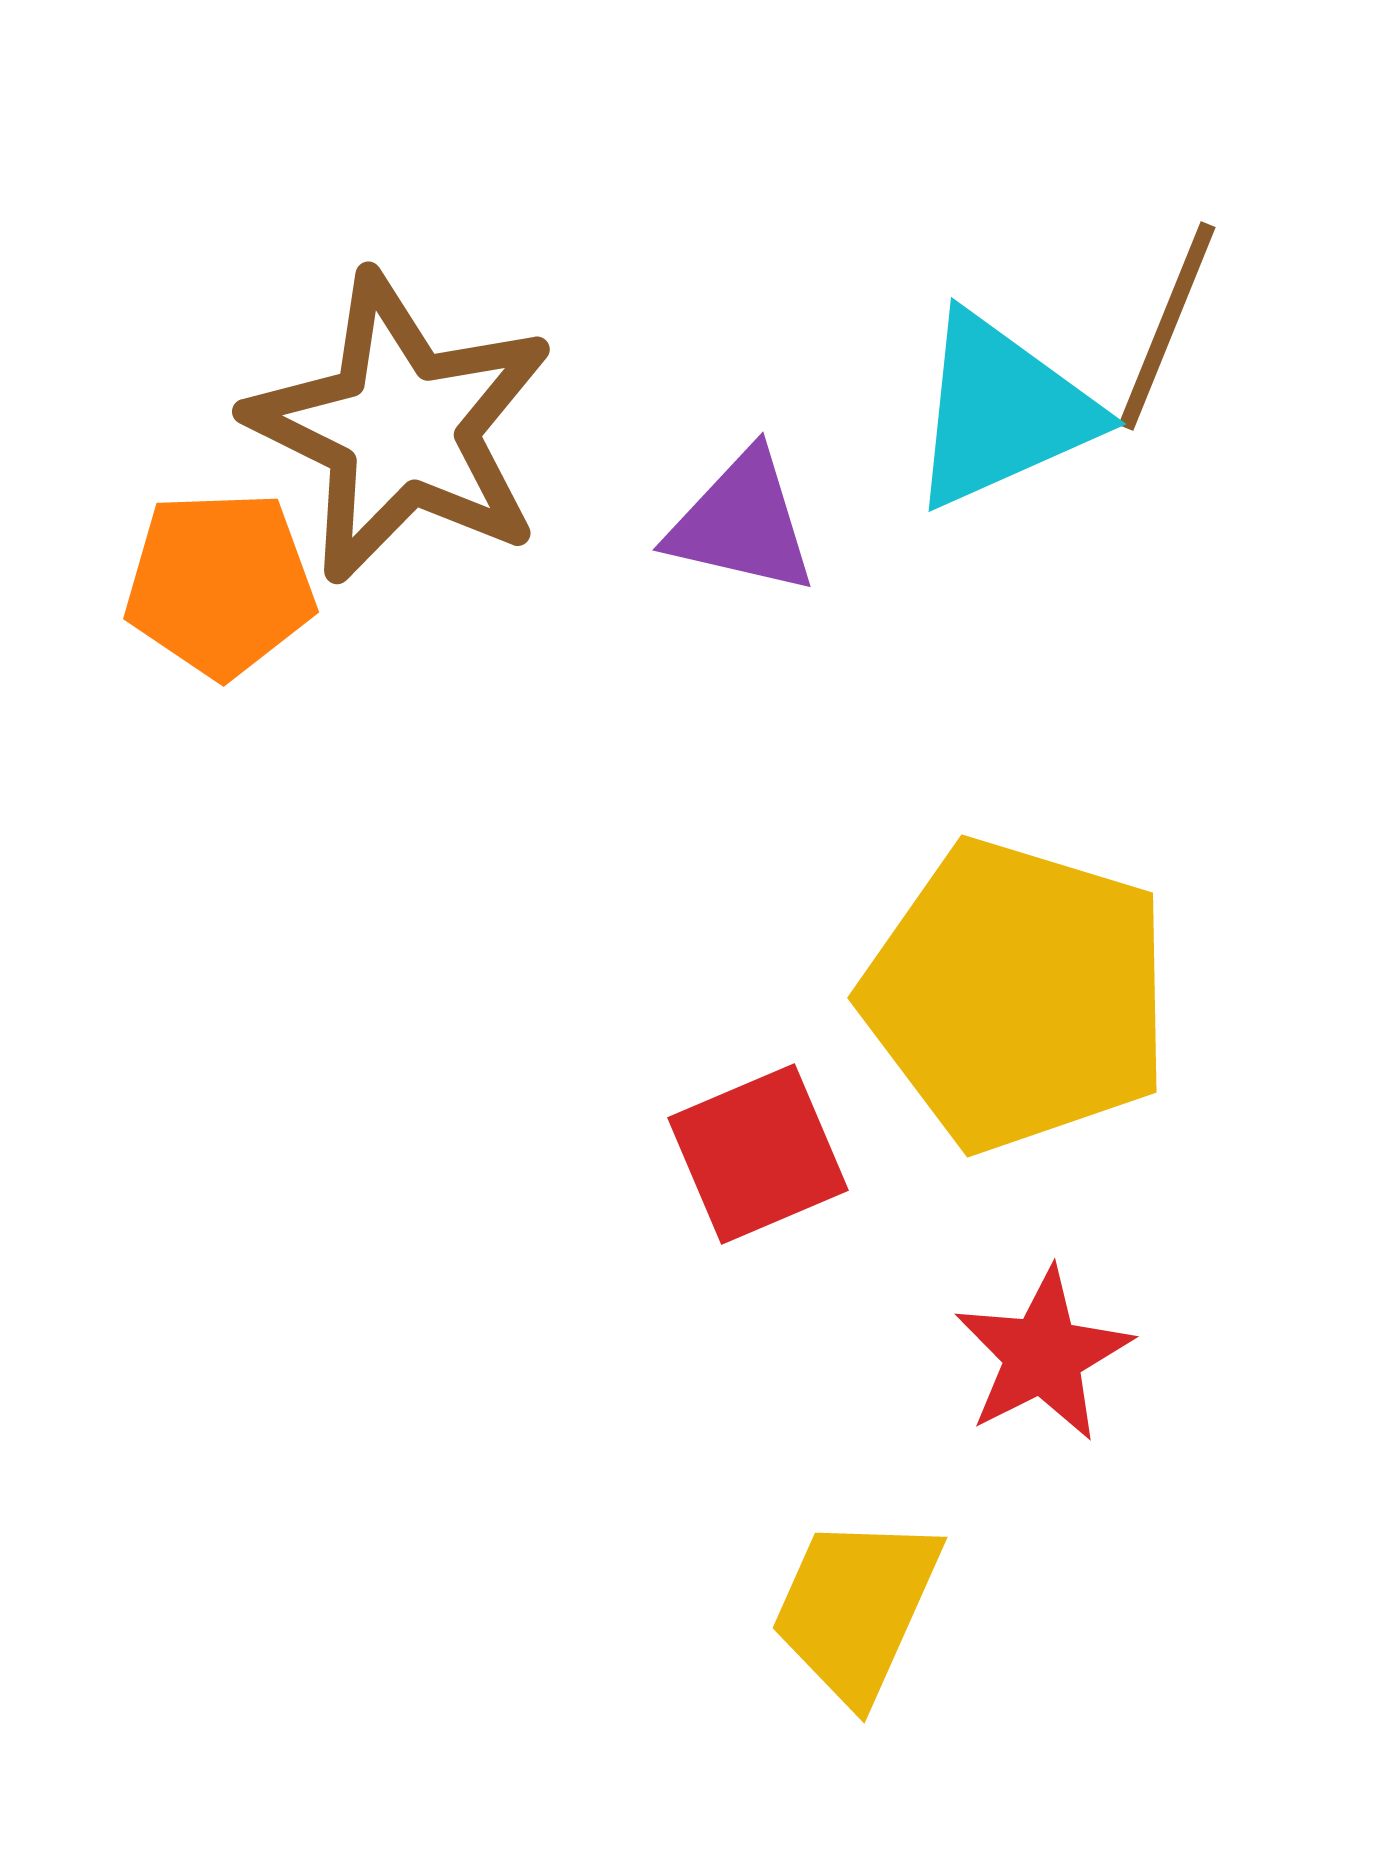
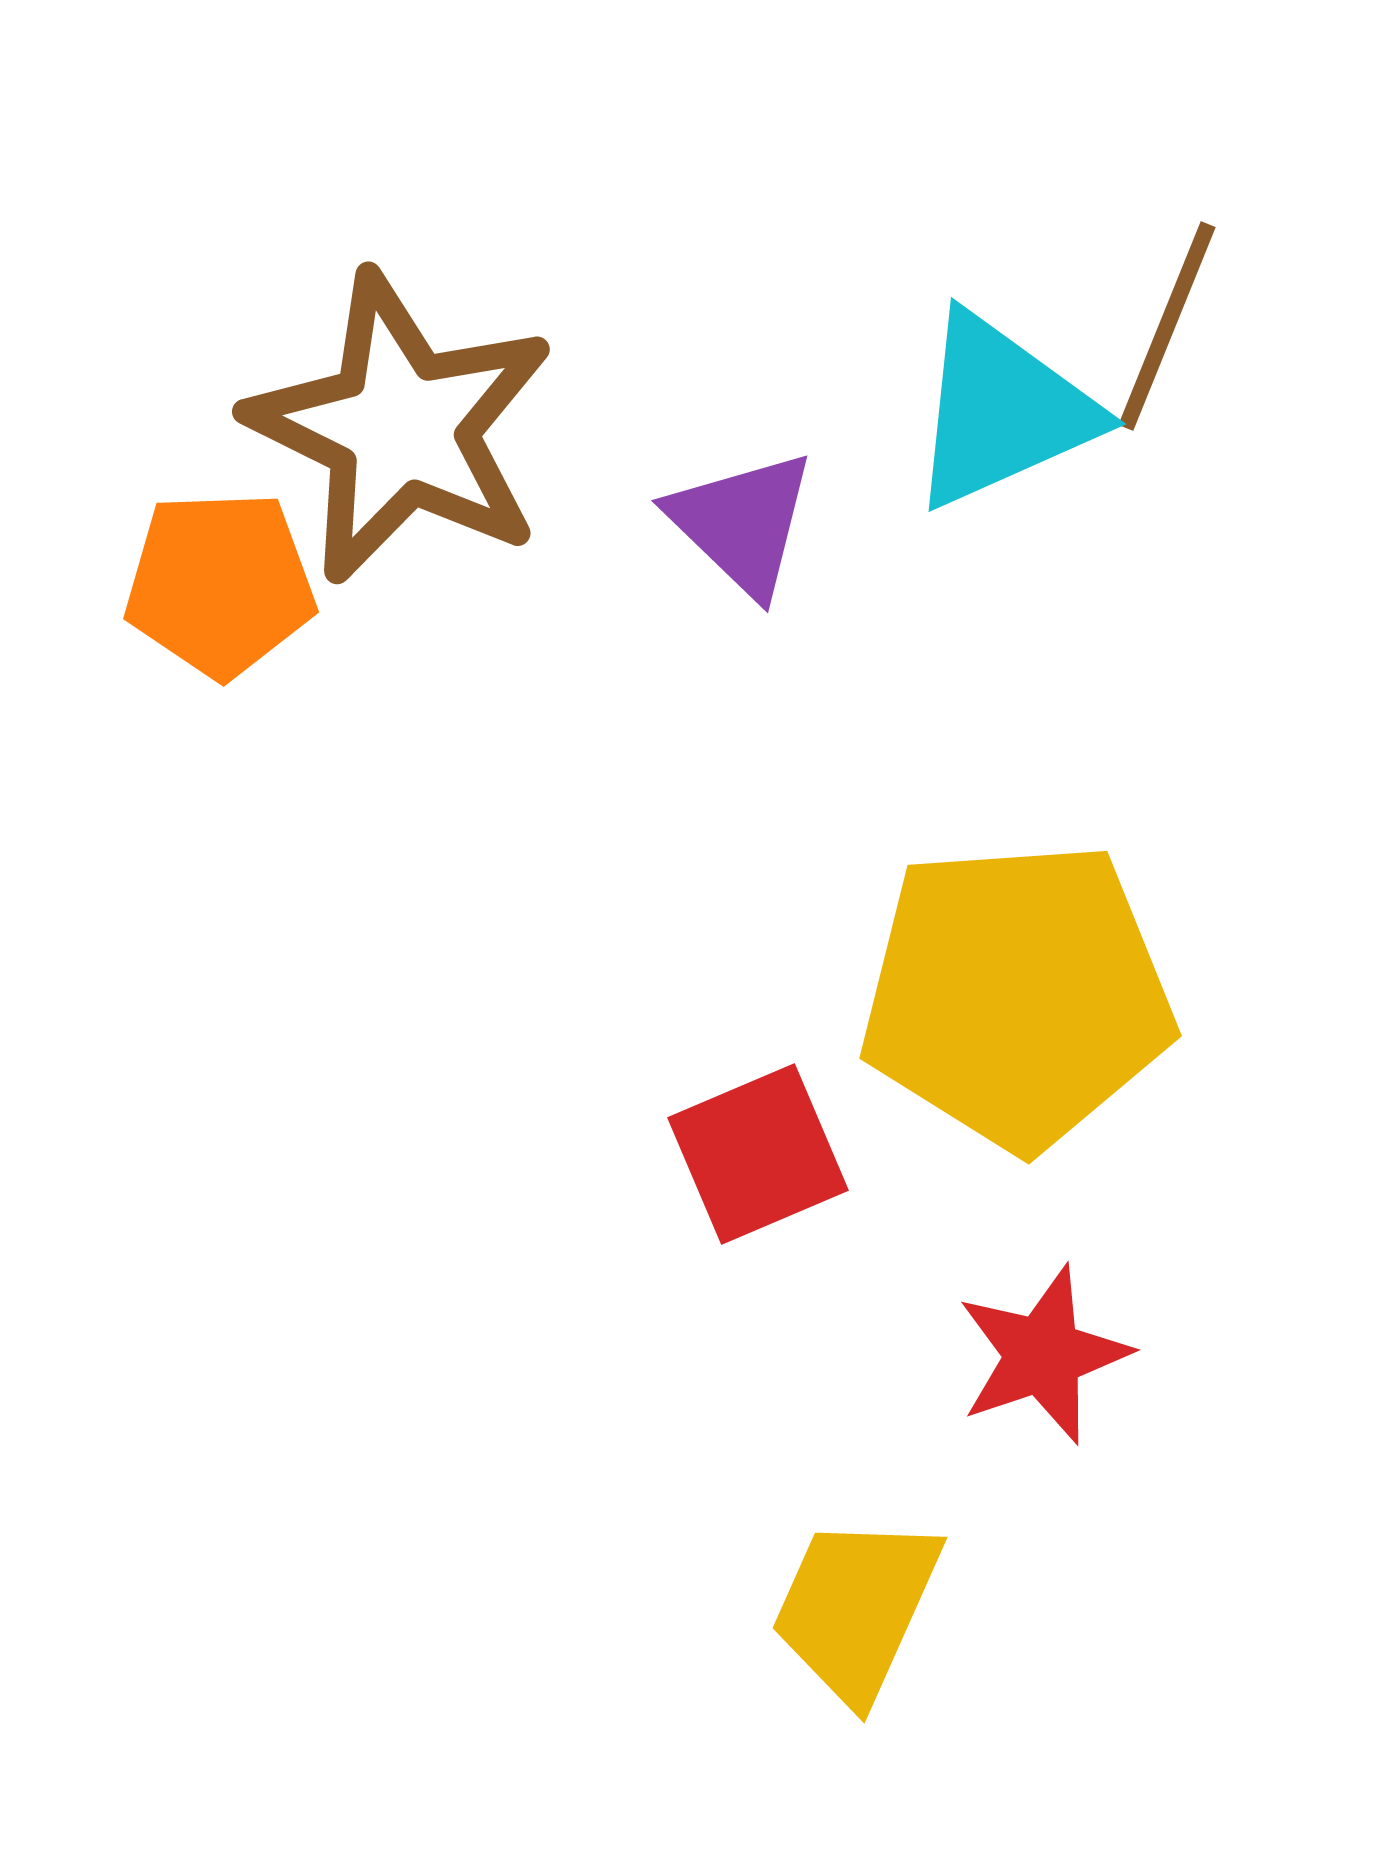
purple triangle: rotated 31 degrees clockwise
yellow pentagon: rotated 21 degrees counterclockwise
red star: rotated 8 degrees clockwise
